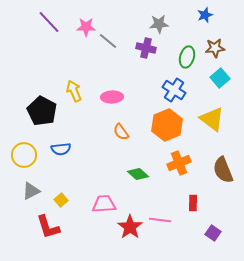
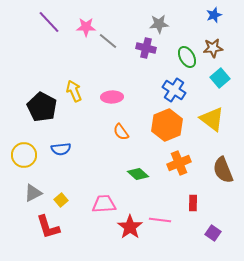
blue star: moved 9 px right
brown star: moved 2 px left
green ellipse: rotated 45 degrees counterclockwise
black pentagon: moved 4 px up
gray triangle: moved 2 px right, 2 px down
